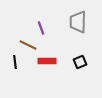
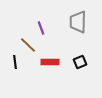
brown line: rotated 18 degrees clockwise
red rectangle: moved 3 px right, 1 px down
